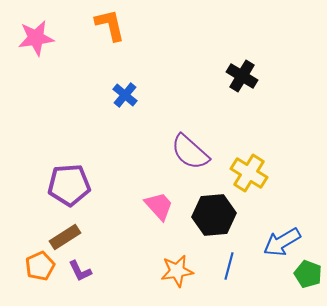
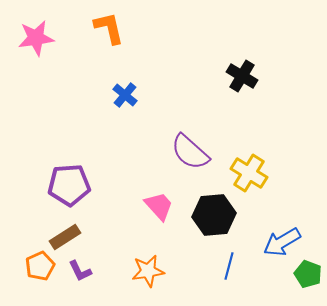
orange L-shape: moved 1 px left, 3 px down
orange star: moved 29 px left
